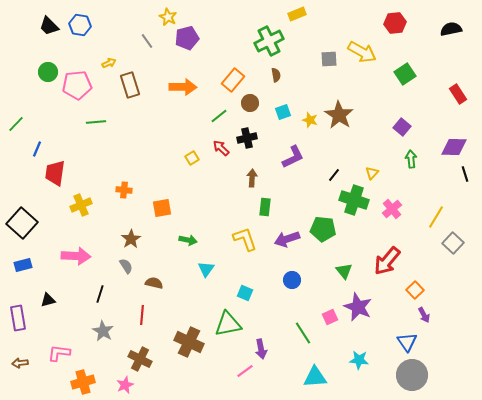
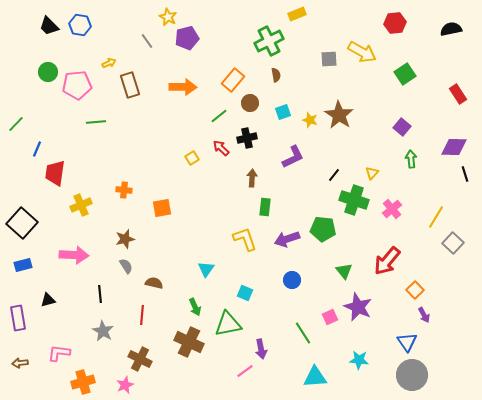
brown star at (131, 239): moved 6 px left; rotated 18 degrees clockwise
green arrow at (188, 240): moved 7 px right, 67 px down; rotated 54 degrees clockwise
pink arrow at (76, 256): moved 2 px left, 1 px up
black line at (100, 294): rotated 24 degrees counterclockwise
